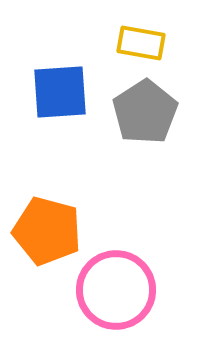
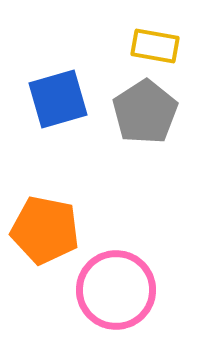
yellow rectangle: moved 14 px right, 3 px down
blue square: moved 2 px left, 7 px down; rotated 12 degrees counterclockwise
orange pentagon: moved 2 px left, 1 px up; rotated 4 degrees counterclockwise
